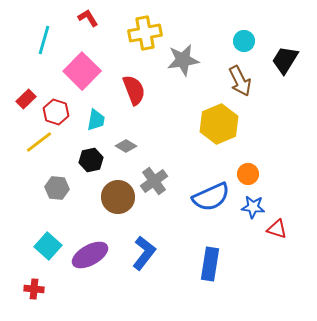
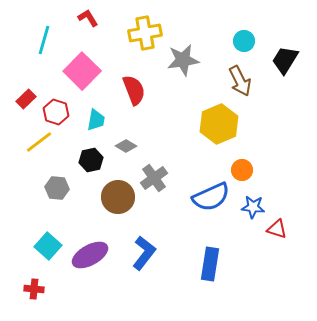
orange circle: moved 6 px left, 4 px up
gray cross: moved 3 px up
